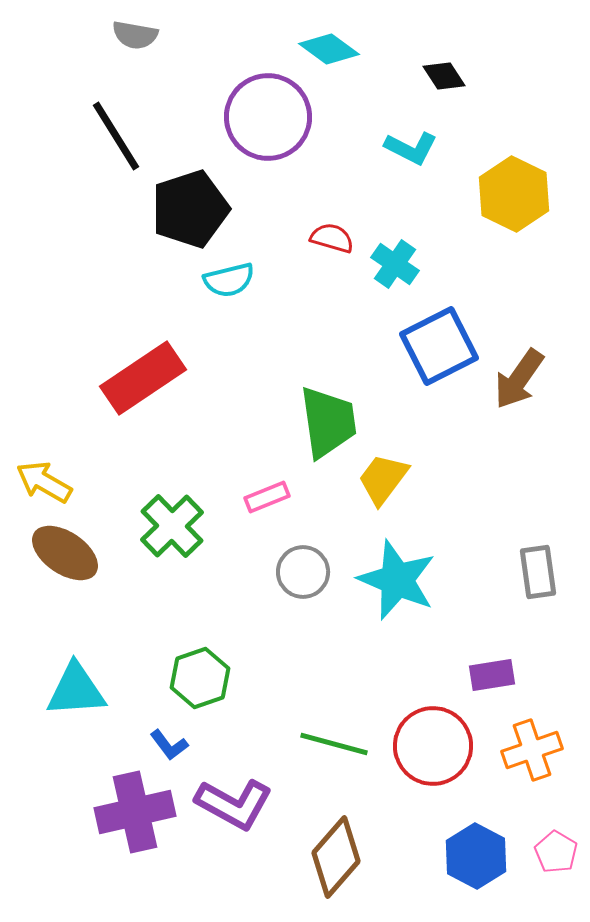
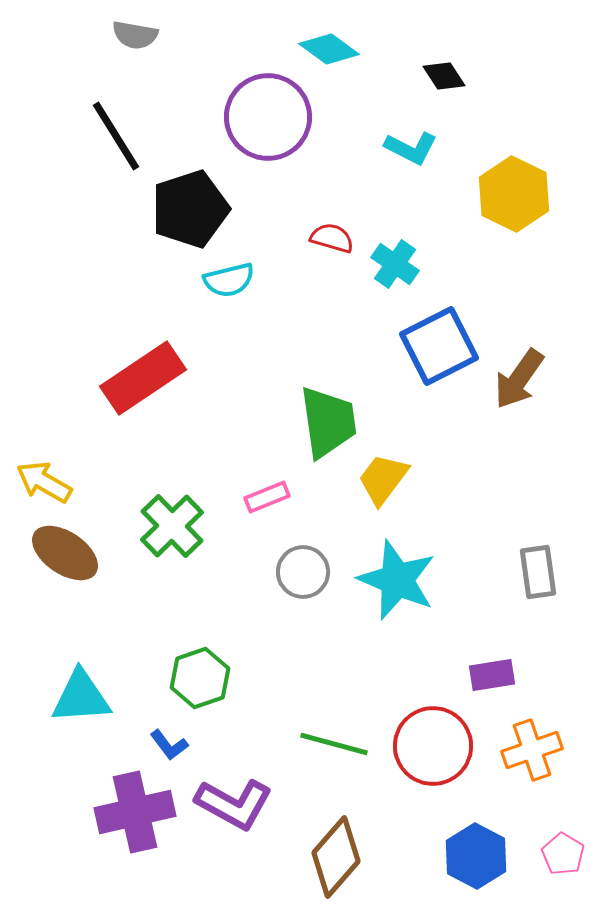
cyan triangle: moved 5 px right, 7 px down
pink pentagon: moved 7 px right, 2 px down
